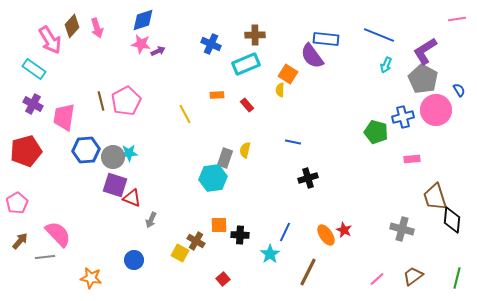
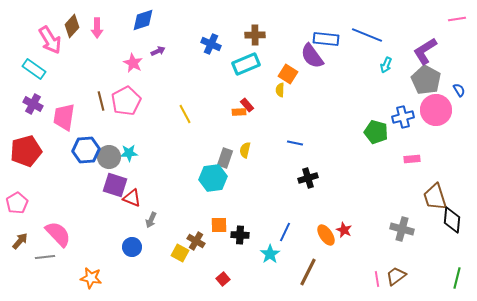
pink arrow at (97, 28): rotated 18 degrees clockwise
blue line at (379, 35): moved 12 px left
pink star at (141, 44): moved 8 px left, 19 px down; rotated 18 degrees clockwise
gray pentagon at (423, 79): moved 3 px right, 1 px down
orange rectangle at (217, 95): moved 22 px right, 17 px down
blue line at (293, 142): moved 2 px right, 1 px down
gray circle at (113, 157): moved 4 px left
blue circle at (134, 260): moved 2 px left, 13 px up
brown trapezoid at (413, 276): moved 17 px left
pink line at (377, 279): rotated 56 degrees counterclockwise
